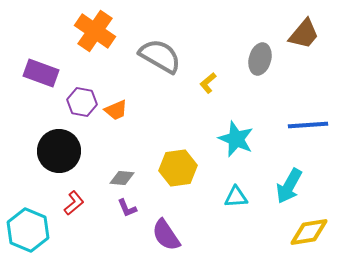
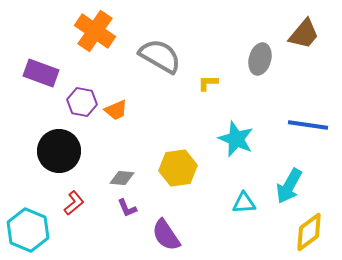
yellow L-shape: rotated 40 degrees clockwise
blue line: rotated 12 degrees clockwise
cyan triangle: moved 8 px right, 6 px down
yellow diamond: rotated 27 degrees counterclockwise
